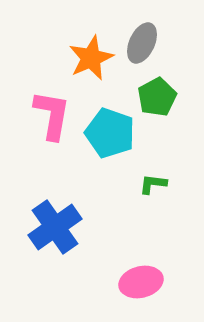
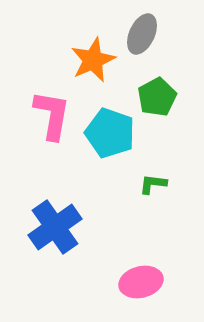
gray ellipse: moved 9 px up
orange star: moved 2 px right, 2 px down
